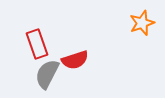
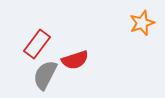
red rectangle: rotated 56 degrees clockwise
gray semicircle: moved 2 px left, 1 px down
